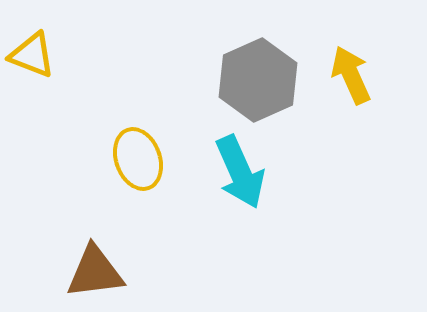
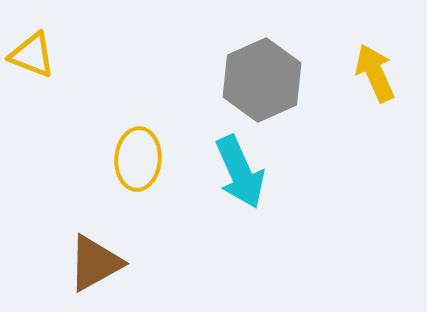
yellow arrow: moved 24 px right, 2 px up
gray hexagon: moved 4 px right
yellow ellipse: rotated 24 degrees clockwise
brown triangle: moved 9 px up; rotated 22 degrees counterclockwise
